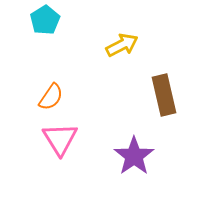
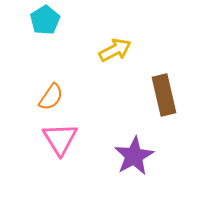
yellow arrow: moved 7 px left, 5 px down
purple star: rotated 6 degrees clockwise
